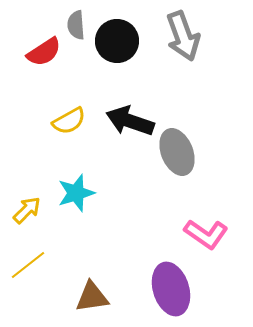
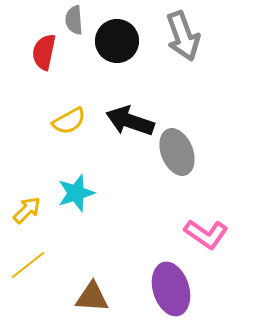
gray semicircle: moved 2 px left, 5 px up
red semicircle: rotated 135 degrees clockwise
brown triangle: rotated 12 degrees clockwise
